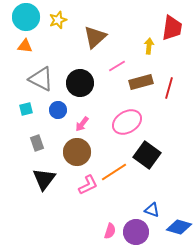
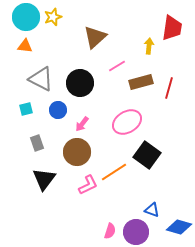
yellow star: moved 5 px left, 3 px up
